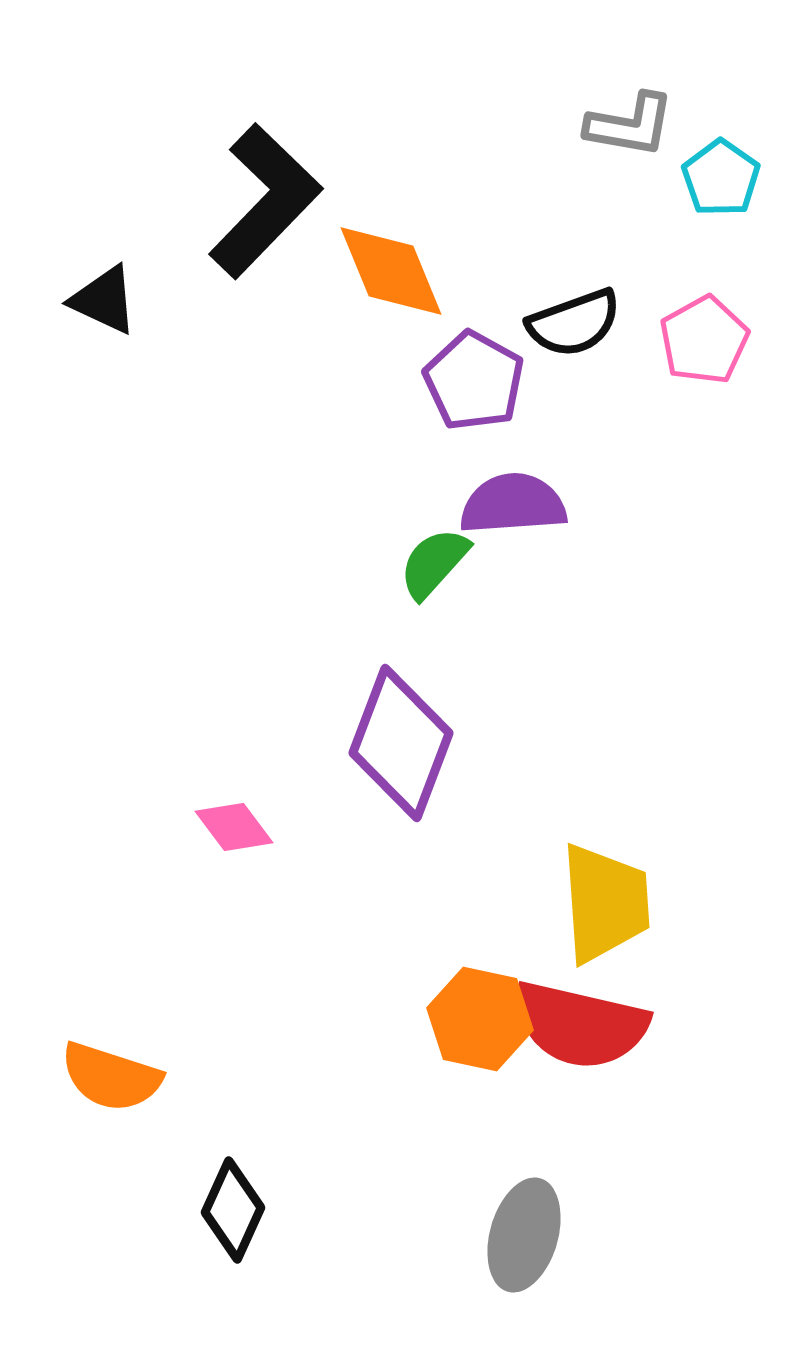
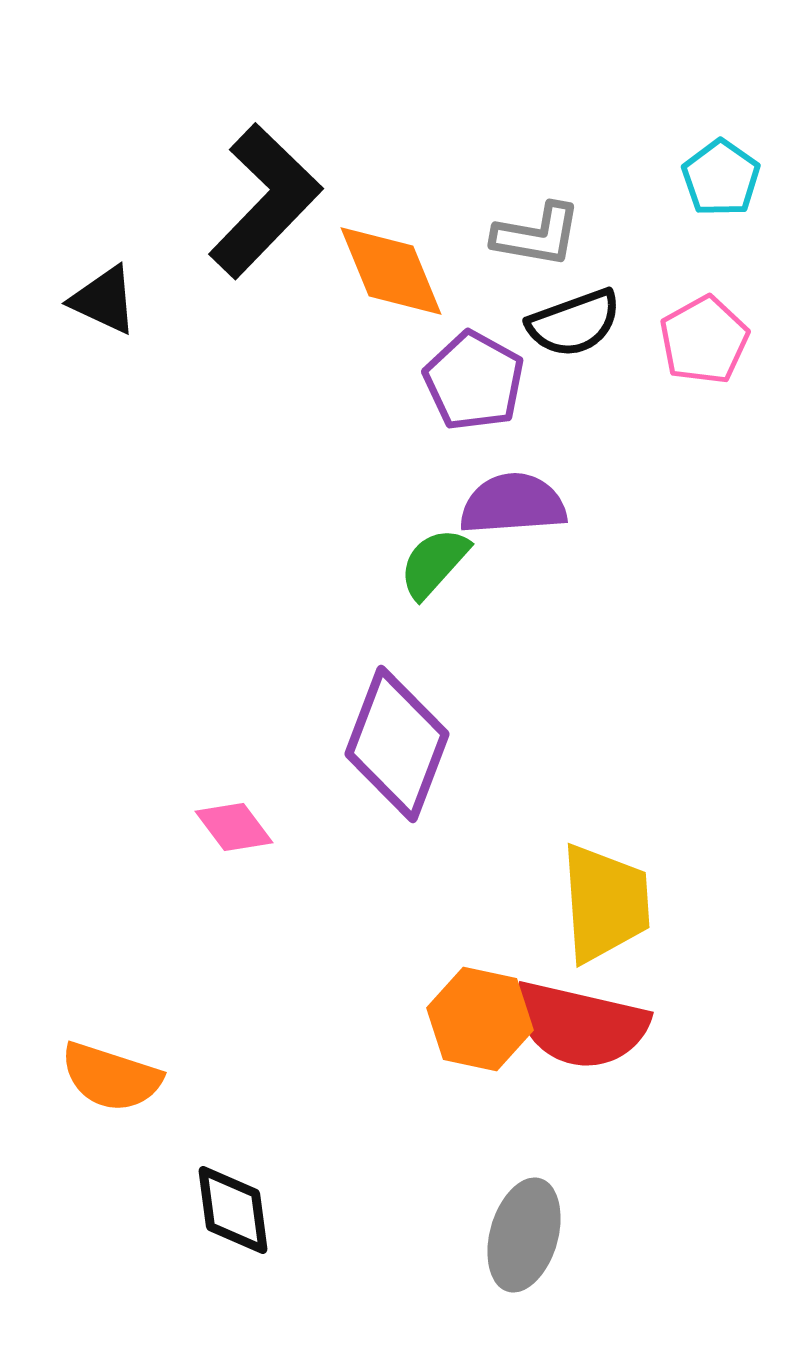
gray L-shape: moved 93 px left, 110 px down
purple diamond: moved 4 px left, 1 px down
black diamond: rotated 32 degrees counterclockwise
